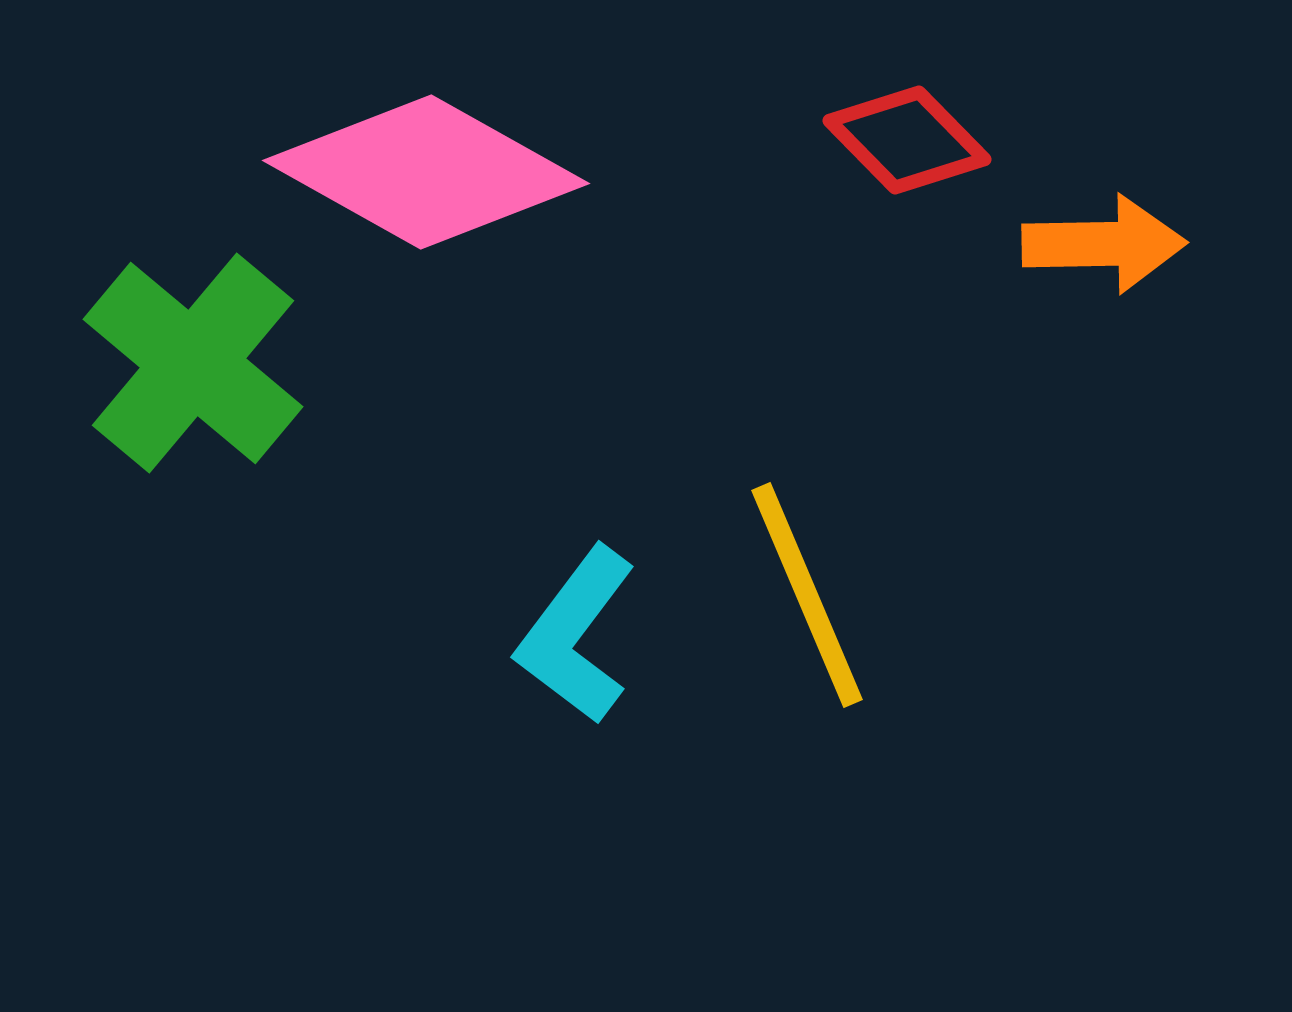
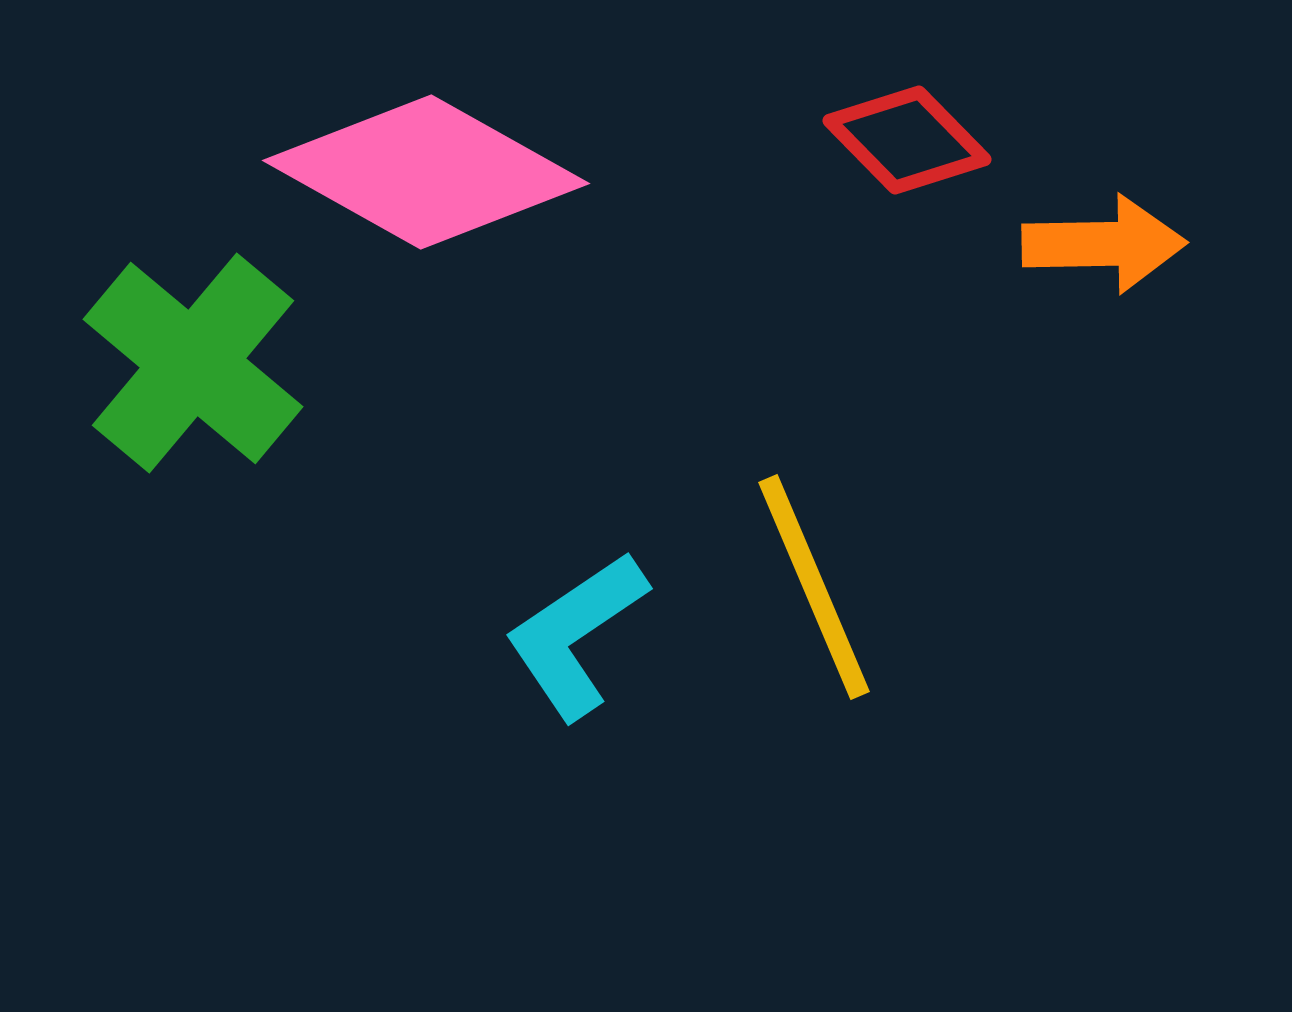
yellow line: moved 7 px right, 8 px up
cyan L-shape: rotated 19 degrees clockwise
